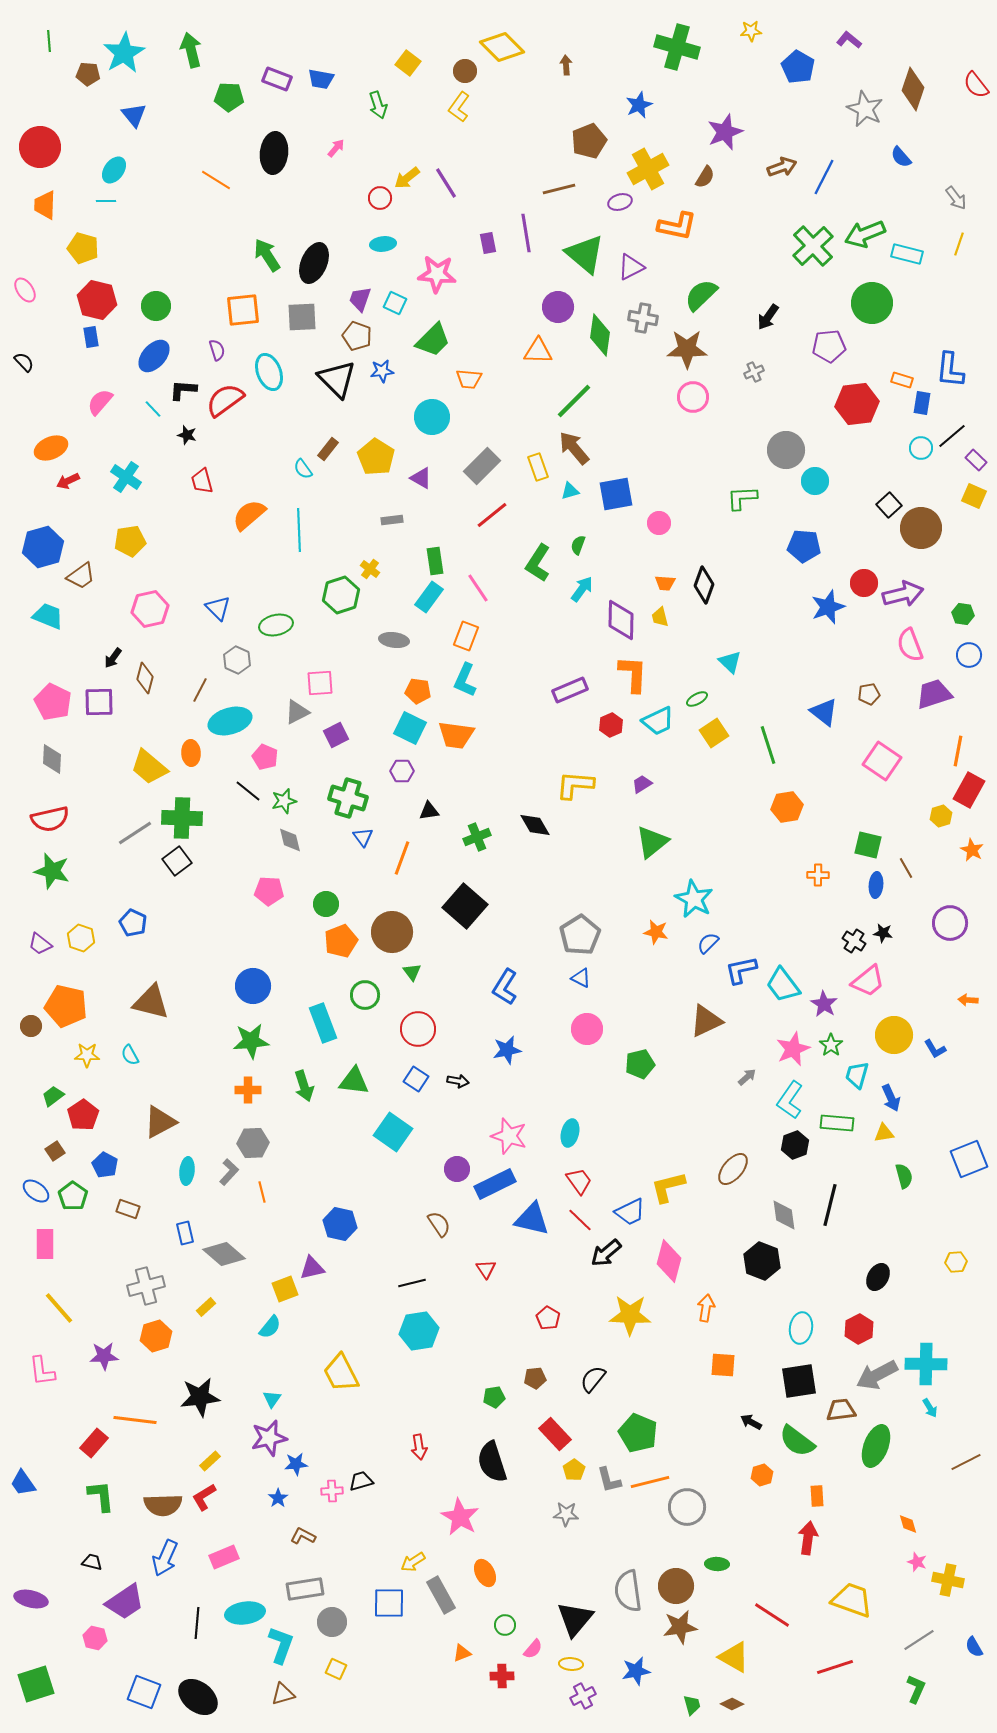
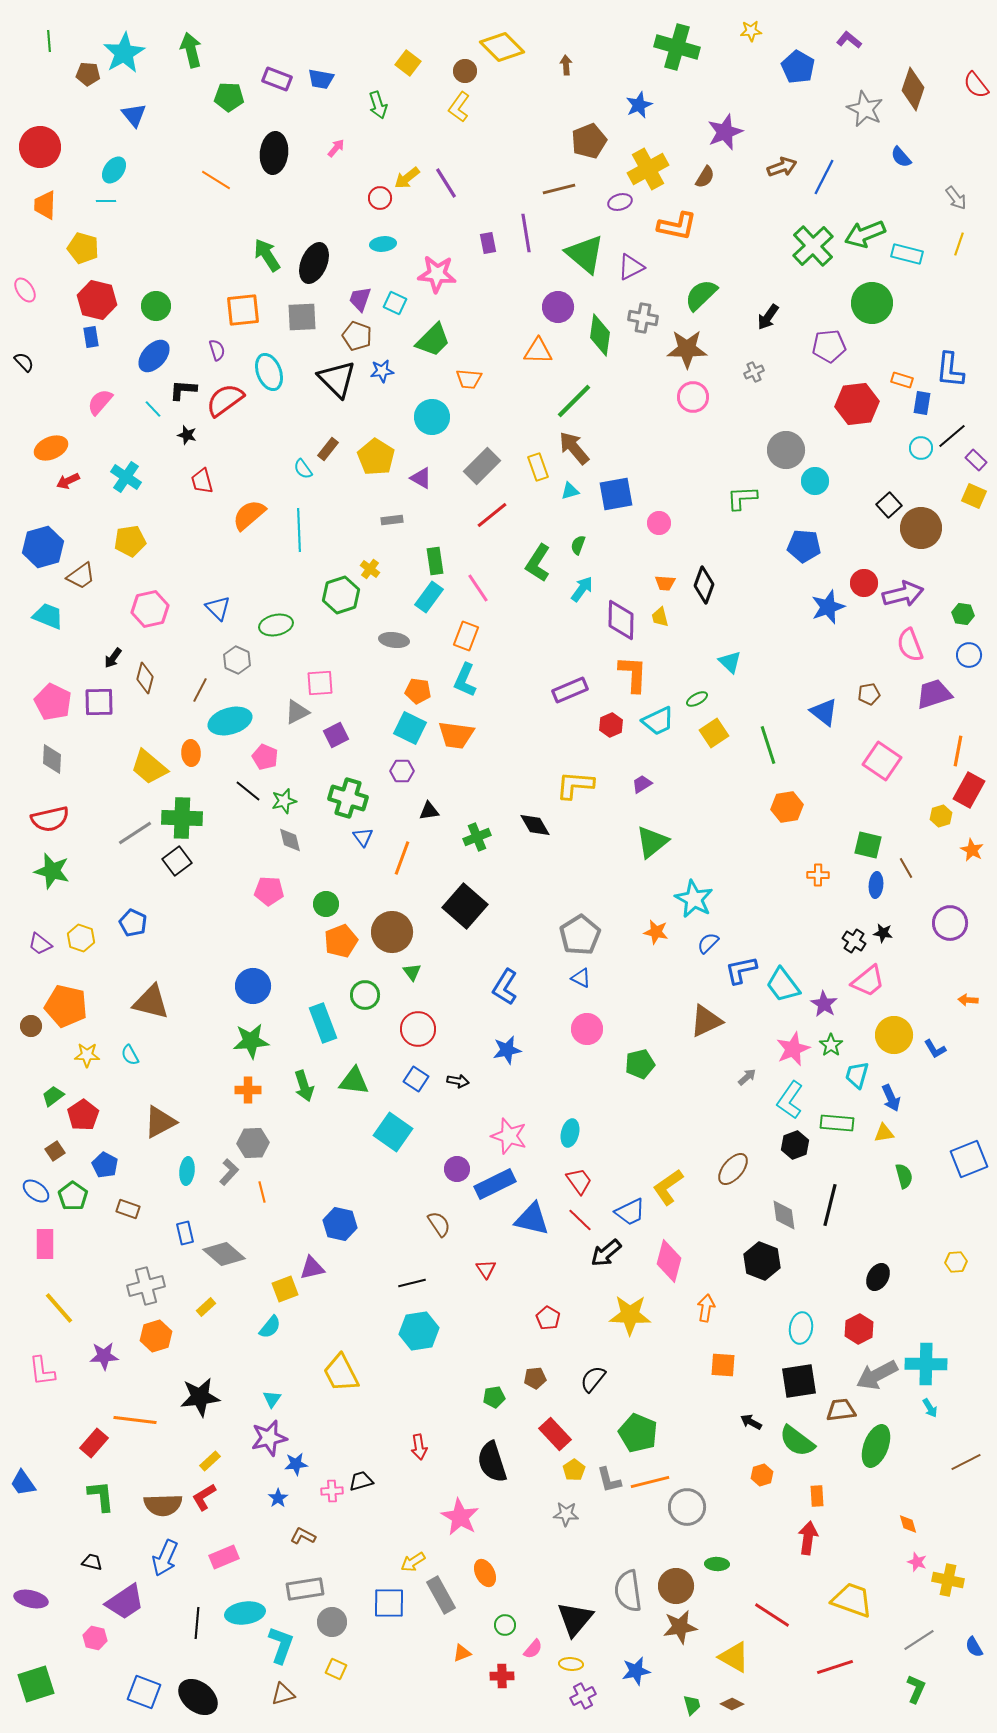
yellow L-shape at (668, 1187): rotated 21 degrees counterclockwise
